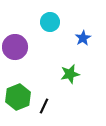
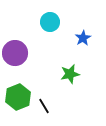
purple circle: moved 6 px down
black line: rotated 56 degrees counterclockwise
